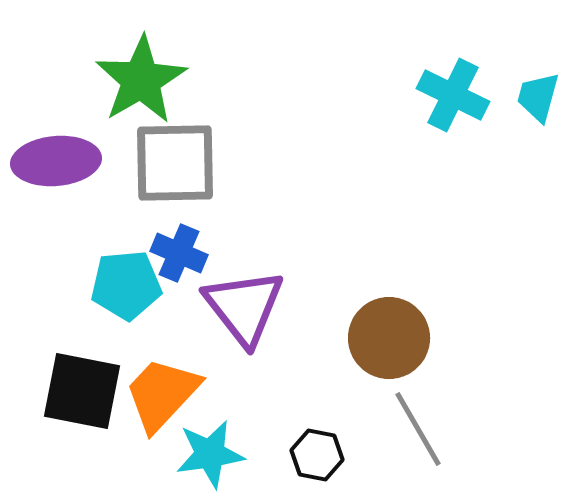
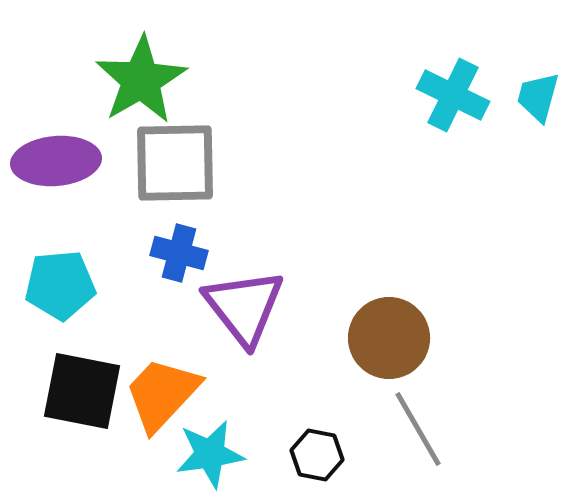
blue cross: rotated 8 degrees counterclockwise
cyan pentagon: moved 66 px left
